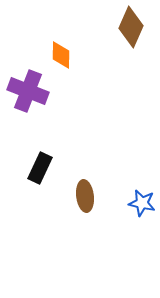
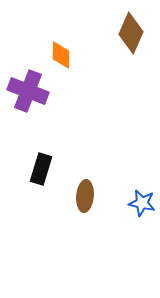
brown diamond: moved 6 px down
black rectangle: moved 1 px right, 1 px down; rotated 8 degrees counterclockwise
brown ellipse: rotated 12 degrees clockwise
